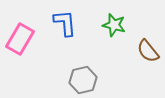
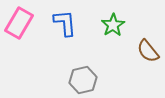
green star: moved 1 px left; rotated 25 degrees clockwise
pink rectangle: moved 1 px left, 16 px up
